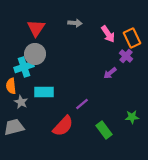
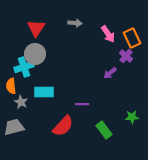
purple line: rotated 40 degrees clockwise
